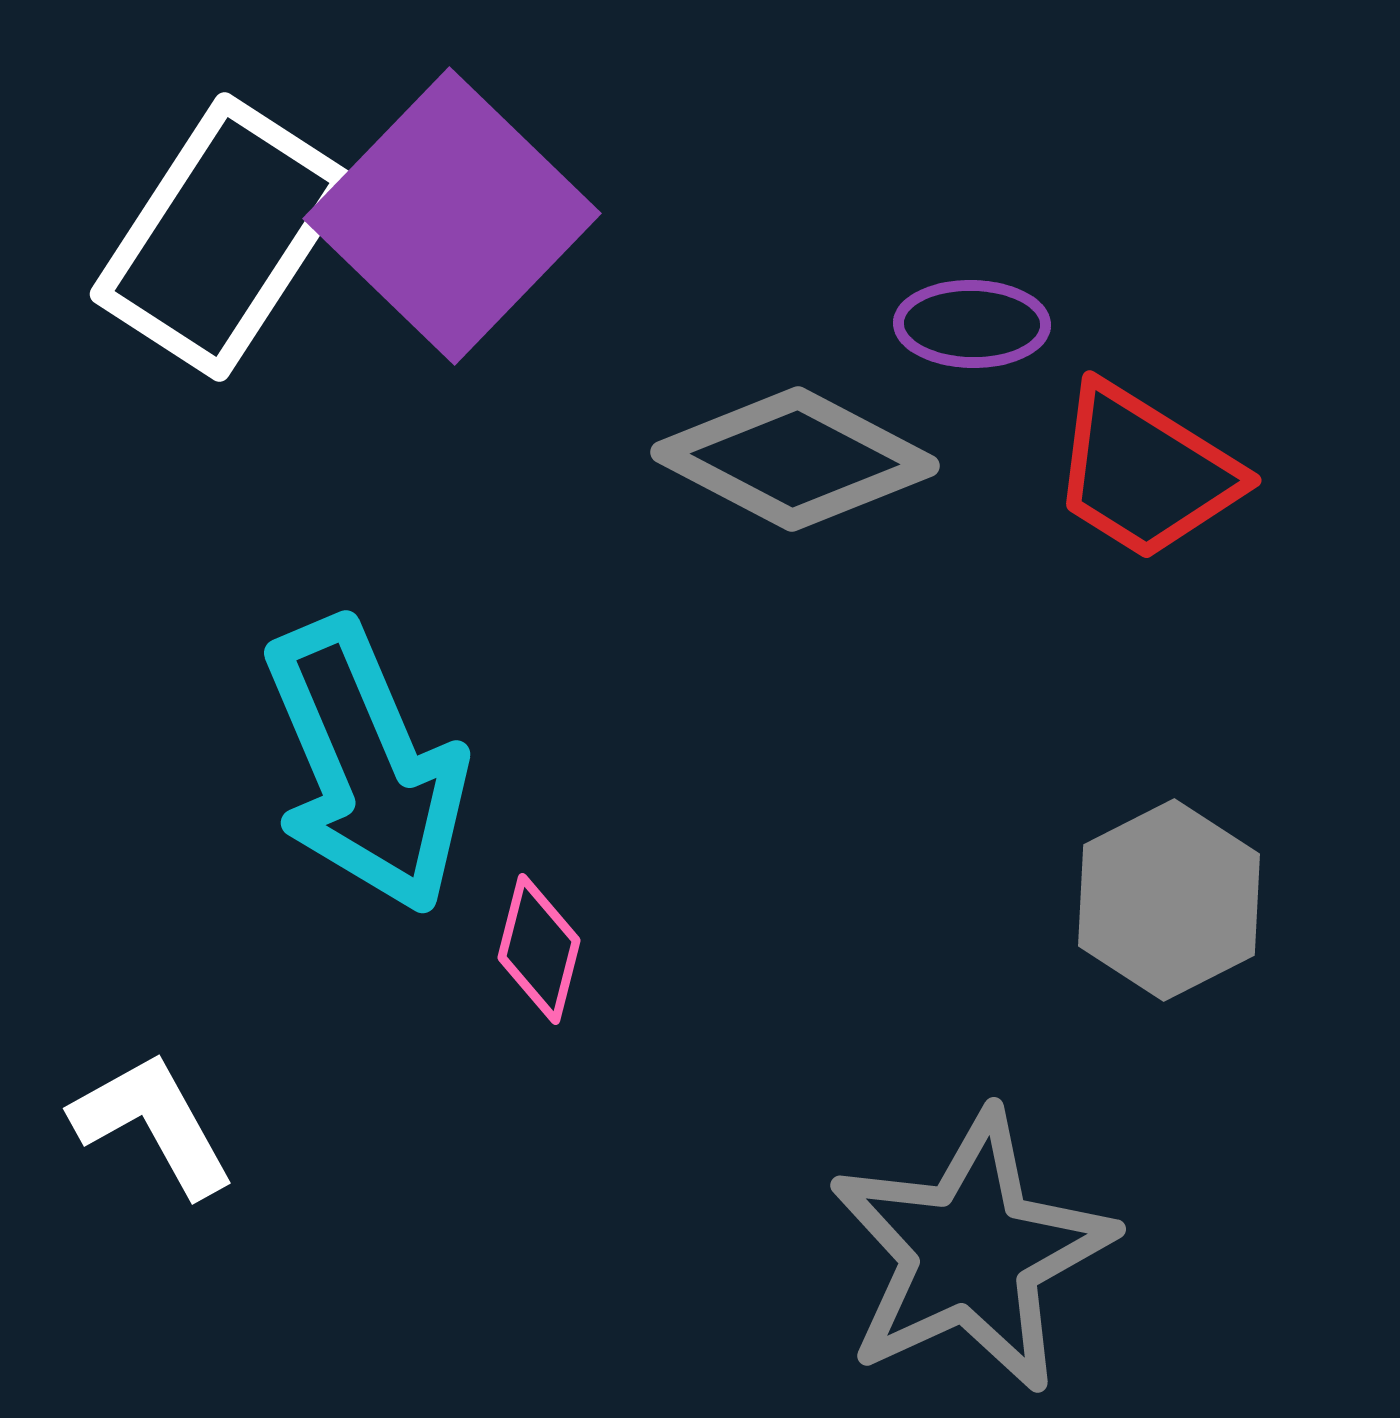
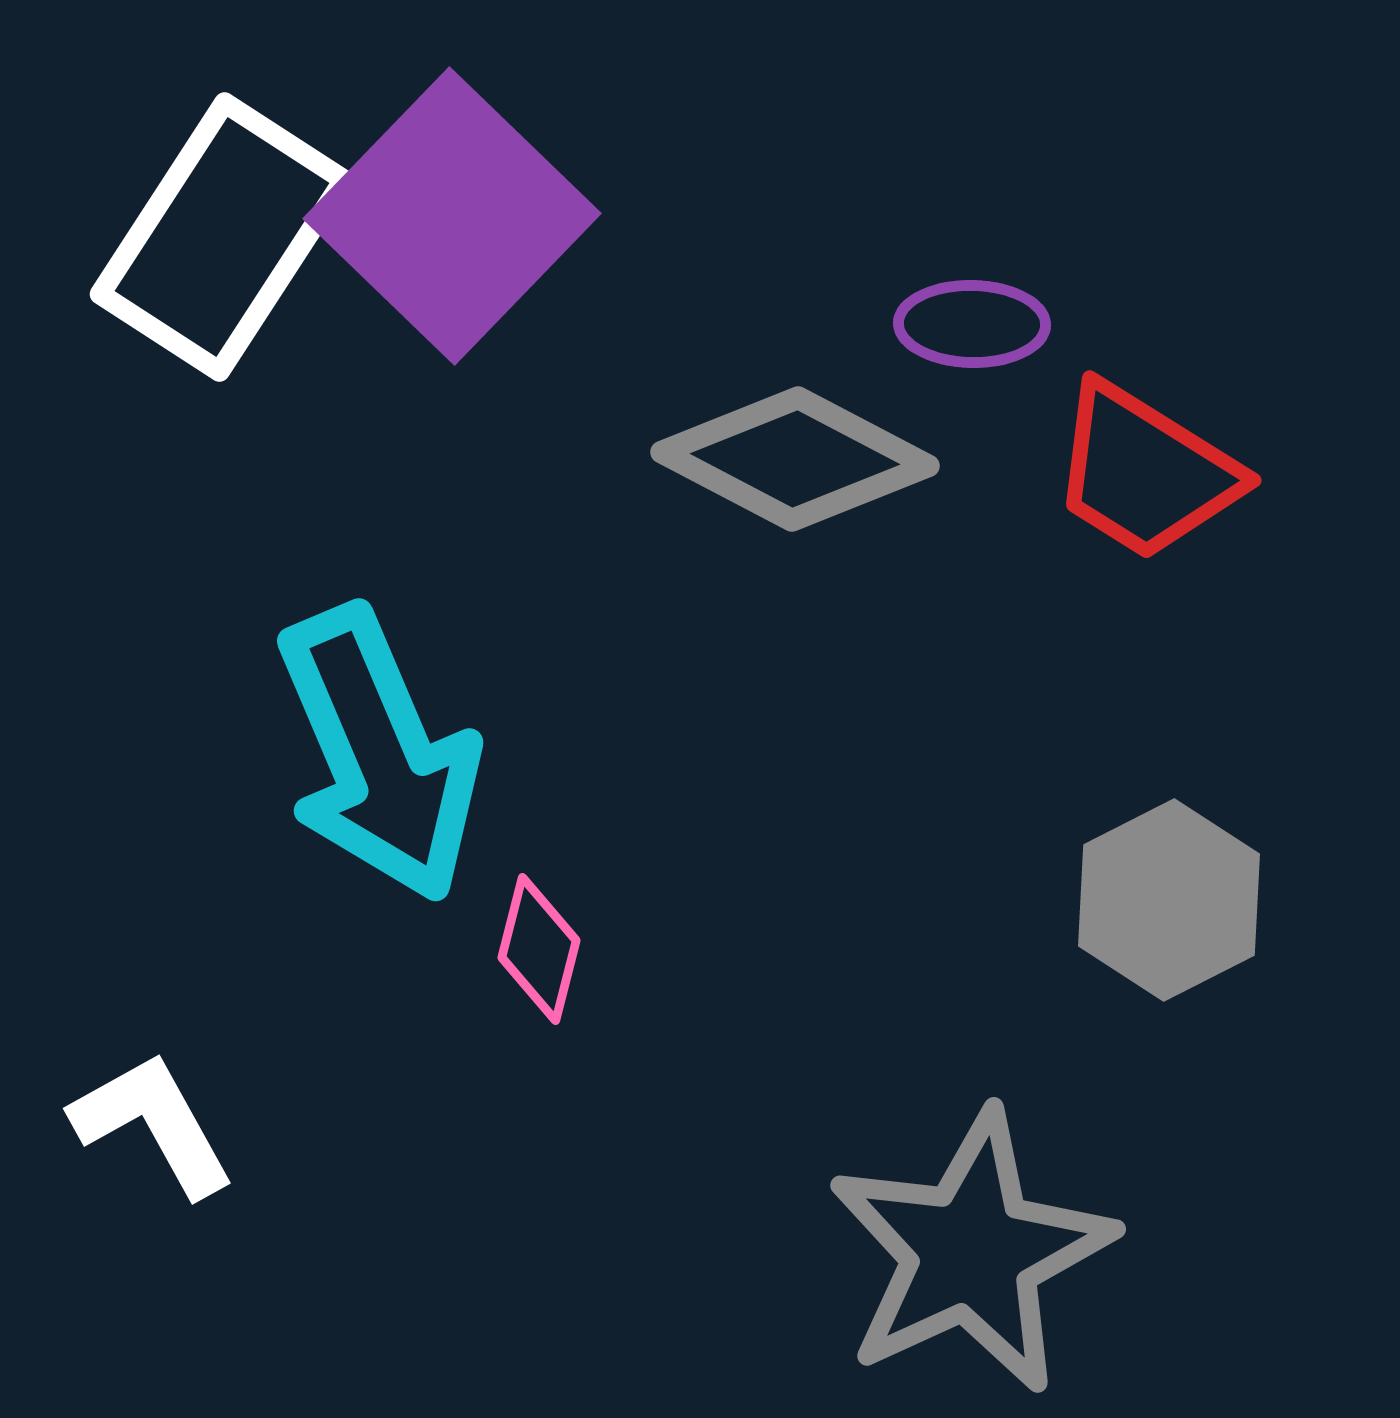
cyan arrow: moved 13 px right, 12 px up
